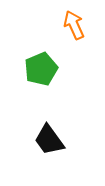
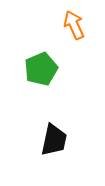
black trapezoid: moved 5 px right; rotated 132 degrees counterclockwise
